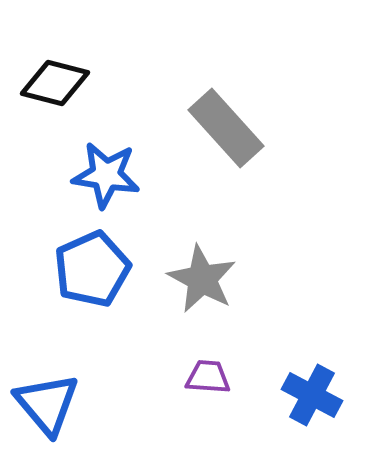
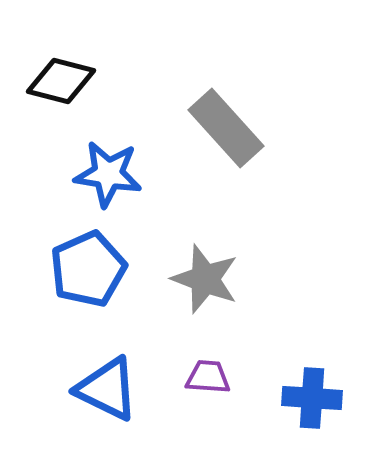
black diamond: moved 6 px right, 2 px up
blue star: moved 2 px right, 1 px up
blue pentagon: moved 4 px left
gray star: moved 3 px right; rotated 8 degrees counterclockwise
blue cross: moved 3 px down; rotated 24 degrees counterclockwise
blue triangle: moved 60 px right, 15 px up; rotated 24 degrees counterclockwise
